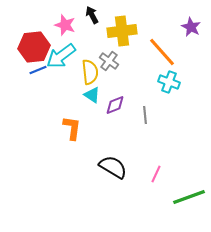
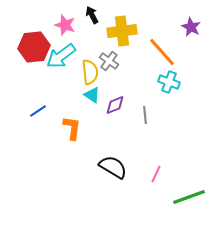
blue line: moved 41 px down; rotated 12 degrees counterclockwise
